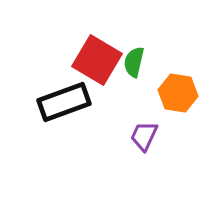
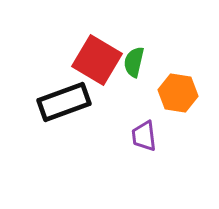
purple trapezoid: rotated 32 degrees counterclockwise
